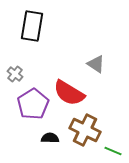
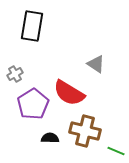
gray cross: rotated 21 degrees clockwise
brown cross: moved 1 px down; rotated 12 degrees counterclockwise
green line: moved 3 px right
